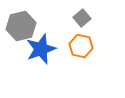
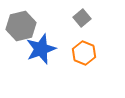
orange hexagon: moved 3 px right, 7 px down; rotated 10 degrees clockwise
